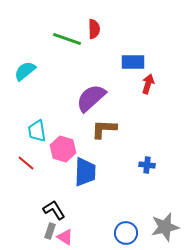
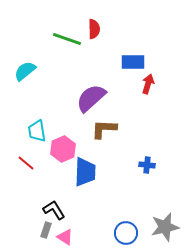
pink hexagon: rotated 20 degrees clockwise
gray rectangle: moved 4 px left, 1 px up
